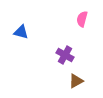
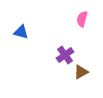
purple cross: rotated 24 degrees clockwise
brown triangle: moved 5 px right, 9 px up
